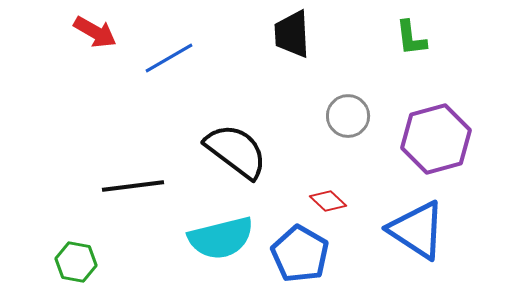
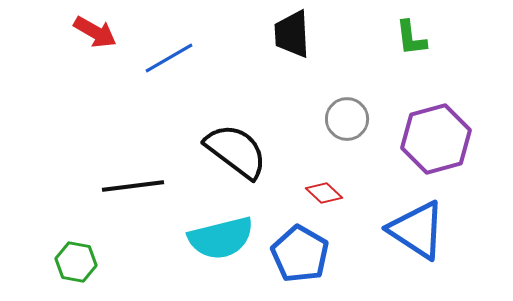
gray circle: moved 1 px left, 3 px down
red diamond: moved 4 px left, 8 px up
